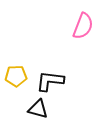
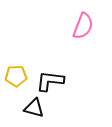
black triangle: moved 4 px left, 1 px up
